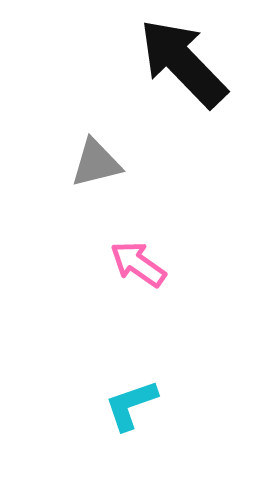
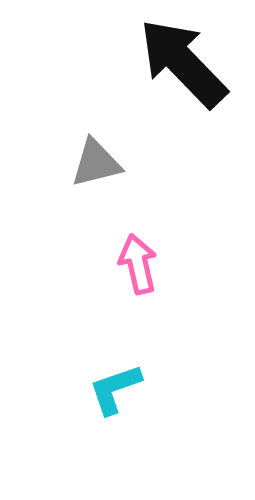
pink arrow: rotated 42 degrees clockwise
cyan L-shape: moved 16 px left, 16 px up
